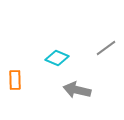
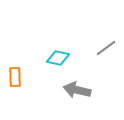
cyan diamond: moved 1 px right; rotated 10 degrees counterclockwise
orange rectangle: moved 3 px up
